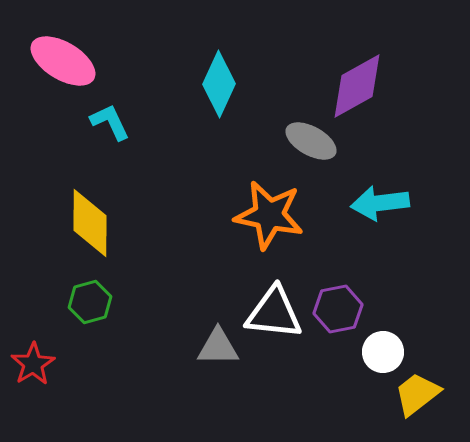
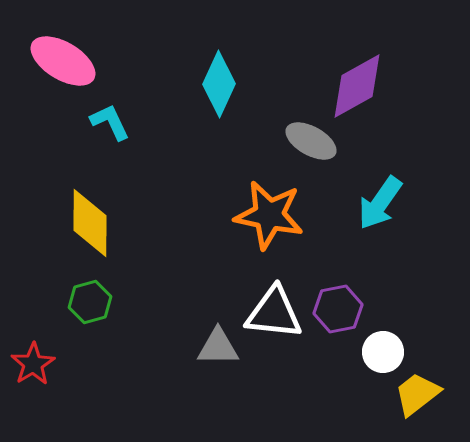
cyan arrow: rotated 48 degrees counterclockwise
